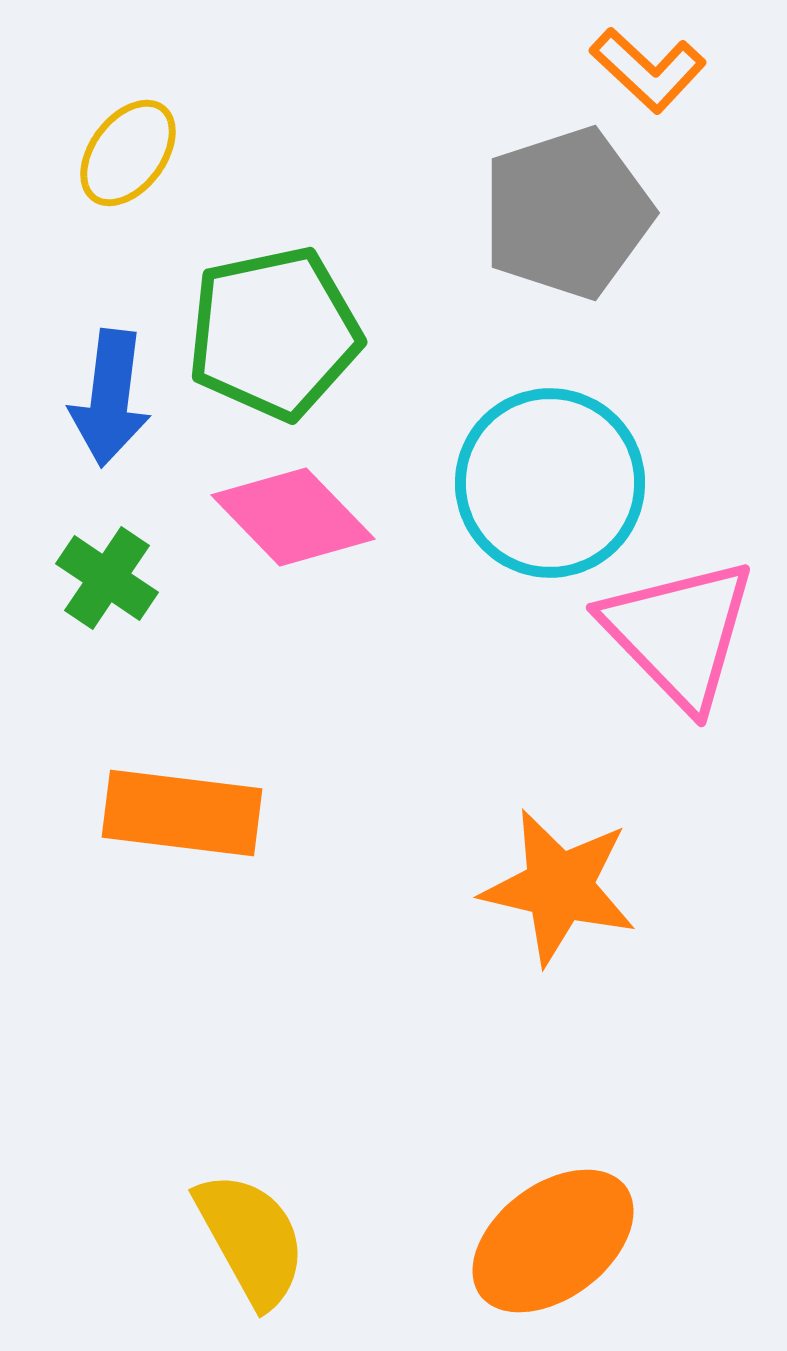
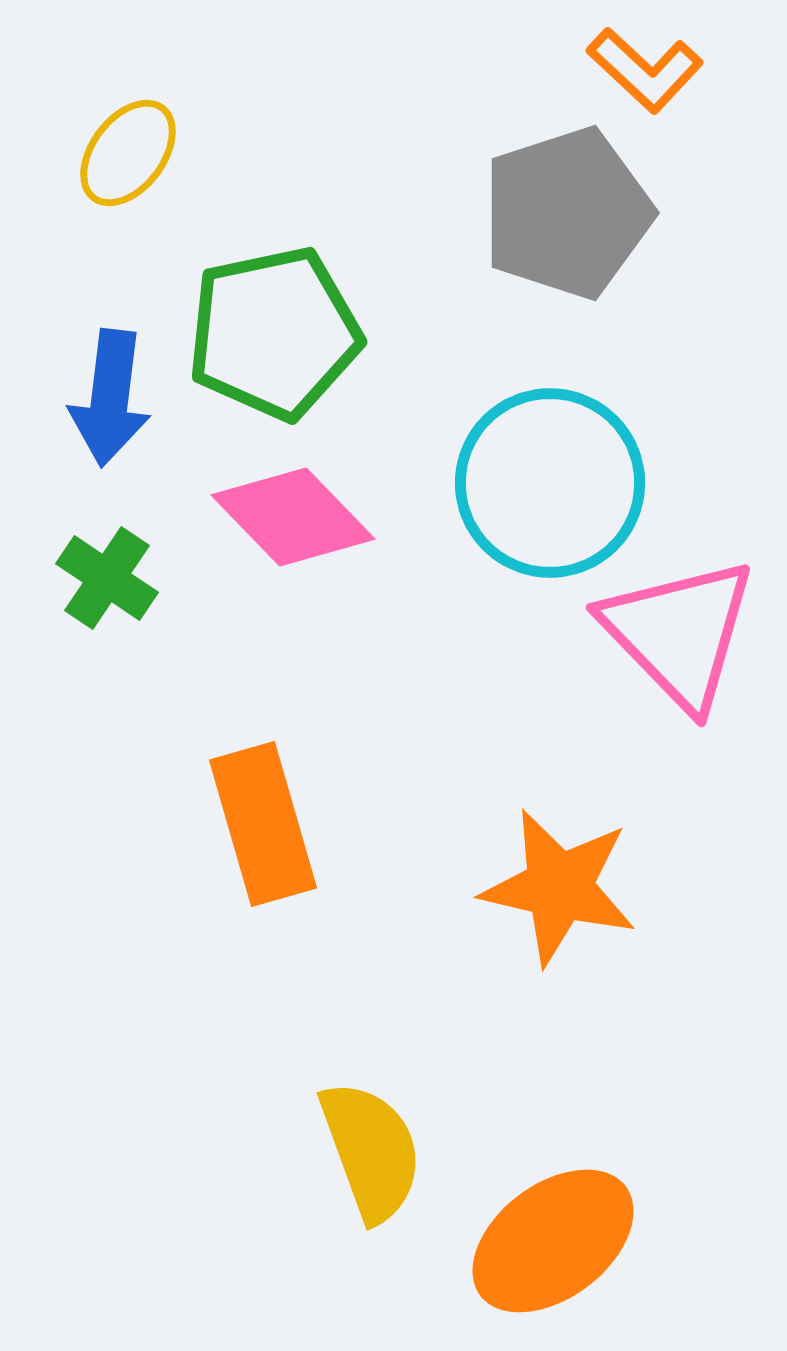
orange L-shape: moved 3 px left
orange rectangle: moved 81 px right, 11 px down; rotated 67 degrees clockwise
yellow semicircle: moved 120 px right, 88 px up; rotated 9 degrees clockwise
